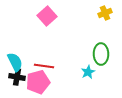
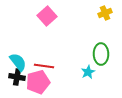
cyan semicircle: moved 3 px right; rotated 12 degrees counterclockwise
